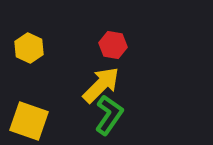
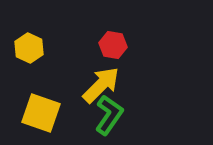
yellow square: moved 12 px right, 8 px up
